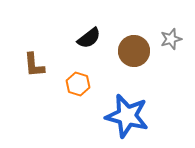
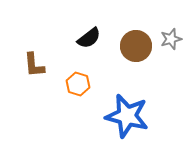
brown circle: moved 2 px right, 5 px up
